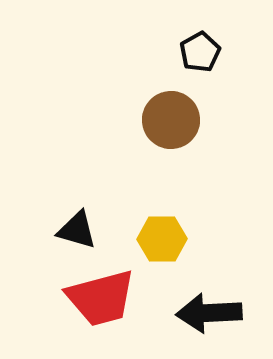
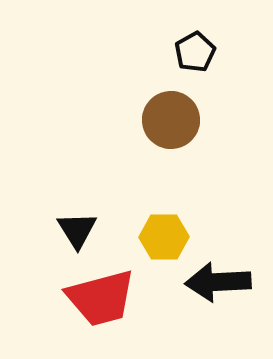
black pentagon: moved 5 px left
black triangle: rotated 42 degrees clockwise
yellow hexagon: moved 2 px right, 2 px up
black arrow: moved 9 px right, 31 px up
